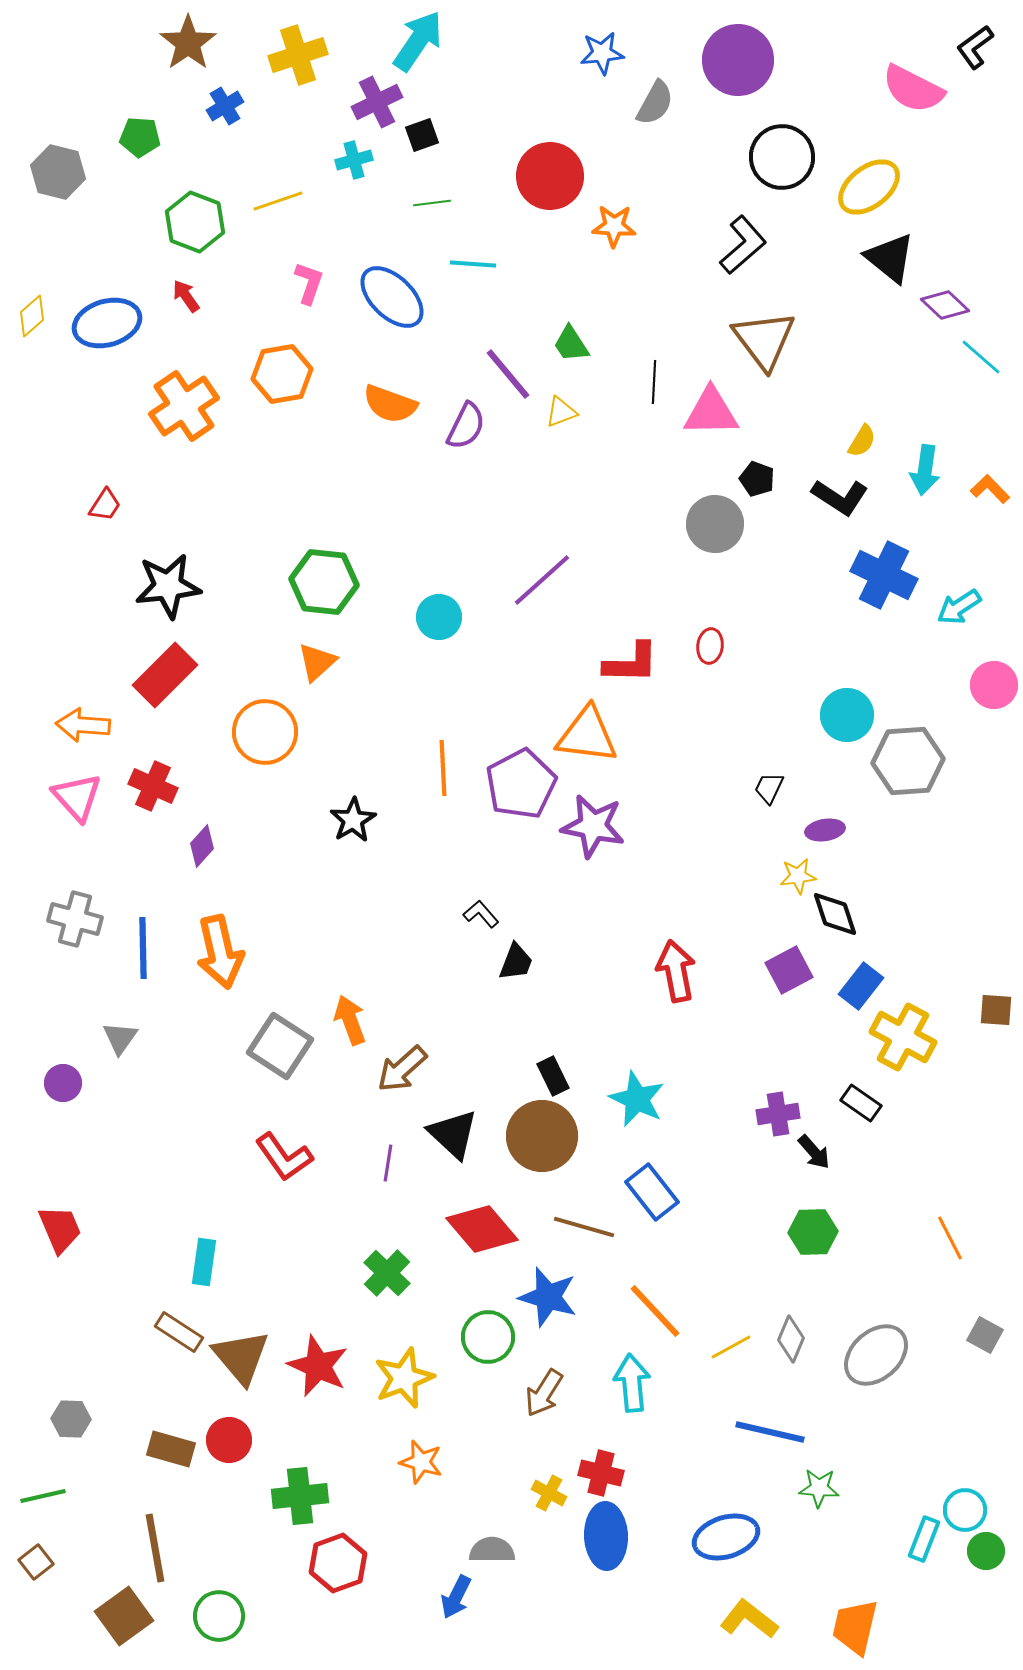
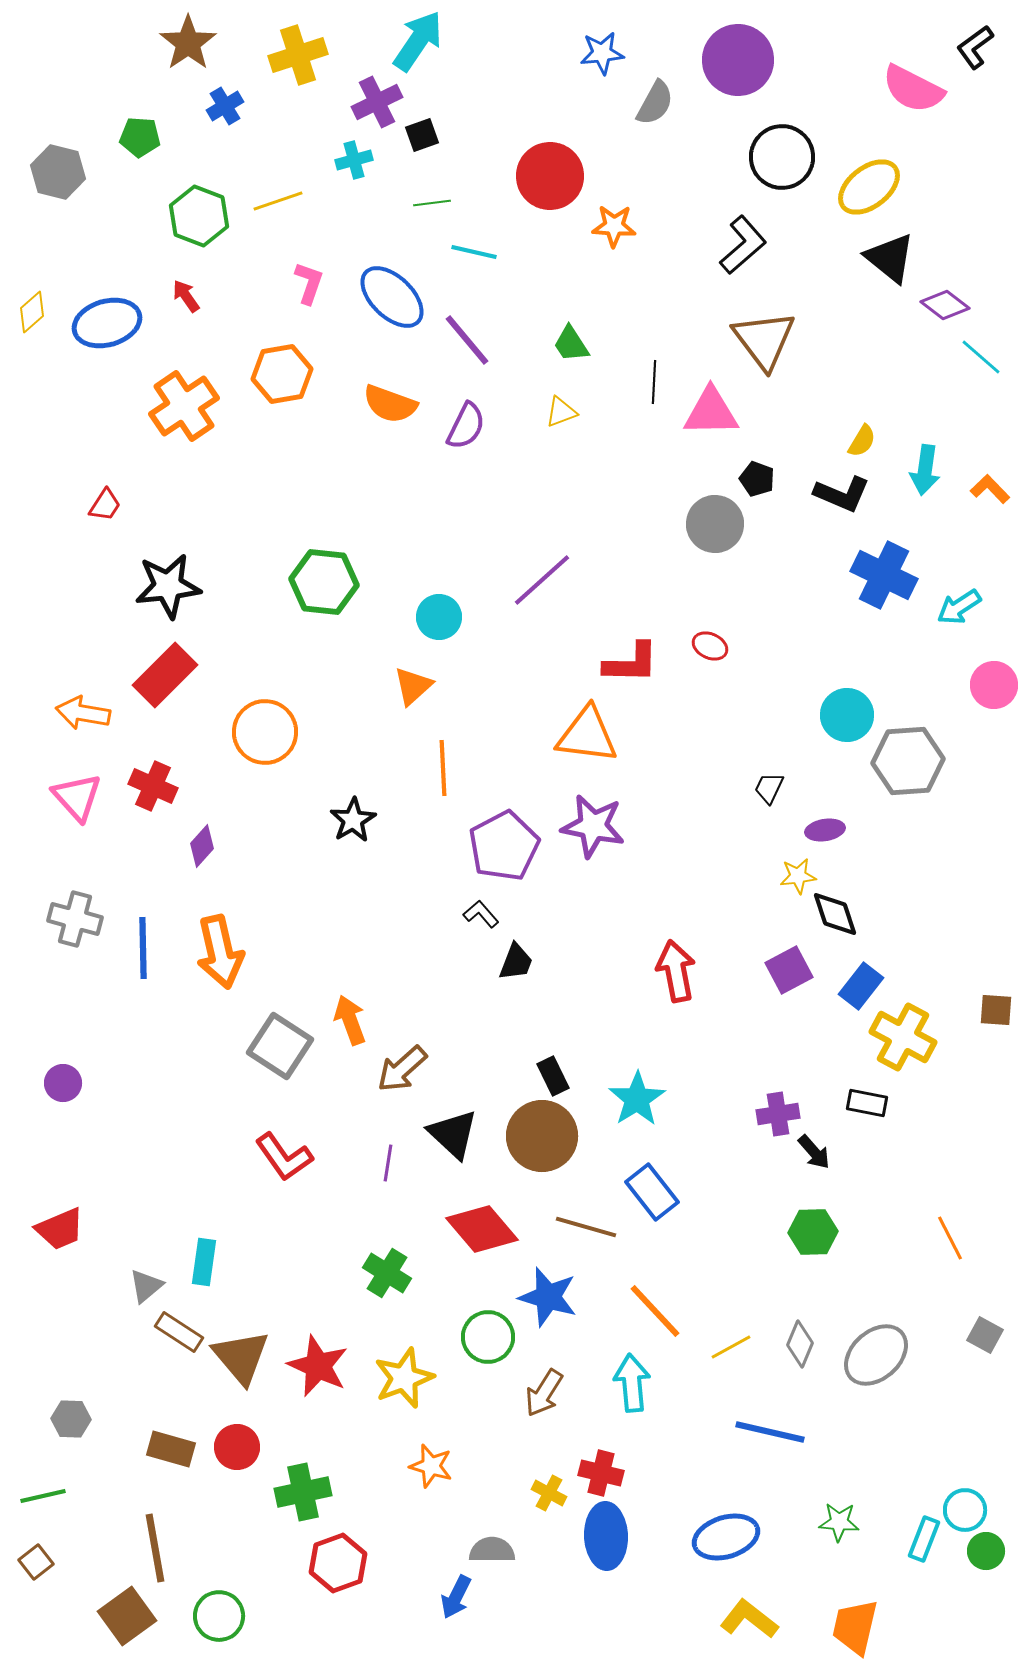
green hexagon at (195, 222): moved 4 px right, 6 px up
cyan line at (473, 264): moved 1 px right, 12 px up; rotated 9 degrees clockwise
purple diamond at (945, 305): rotated 6 degrees counterclockwise
yellow diamond at (32, 316): moved 4 px up
purple line at (508, 374): moved 41 px left, 34 px up
black L-shape at (840, 497): moved 2 px right, 3 px up; rotated 10 degrees counterclockwise
red ellipse at (710, 646): rotated 72 degrees counterclockwise
orange triangle at (317, 662): moved 96 px right, 24 px down
orange arrow at (83, 725): moved 12 px up; rotated 6 degrees clockwise
purple pentagon at (521, 784): moved 17 px left, 62 px down
gray triangle at (120, 1038): moved 26 px right, 248 px down; rotated 15 degrees clockwise
cyan star at (637, 1099): rotated 14 degrees clockwise
black rectangle at (861, 1103): moved 6 px right; rotated 24 degrees counterclockwise
brown line at (584, 1227): moved 2 px right
red trapezoid at (60, 1229): rotated 90 degrees clockwise
green cross at (387, 1273): rotated 12 degrees counterclockwise
gray diamond at (791, 1339): moved 9 px right, 5 px down
red circle at (229, 1440): moved 8 px right, 7 px down
orange star at (421, 1462): moved 10 px right, 4 px down
green star at (819, 1488): moved 20 px right, 34 px down
green cross at (300, 1496): moved 3 px right, 4 px up; rotated 6 degrees counterclockwise
brown square at (124, 1616): moved 3 px right
